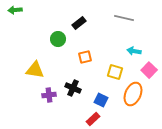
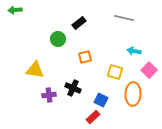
orange ellipse: rotated 20 degrees counterclockwise
red rectangle: moved 2 px up
